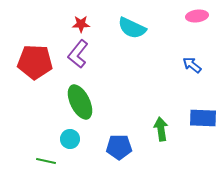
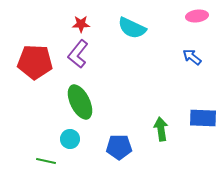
blue arrow: moved 8 px up
